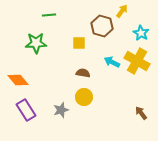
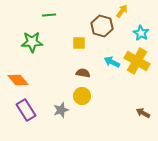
green star: moved 4 px left, 1 px up
yellow circle: moved 2 px left, 1 px up
brown arrow: moved 2 px right; rotated 24 degrees counterclockwise
